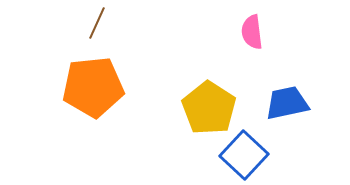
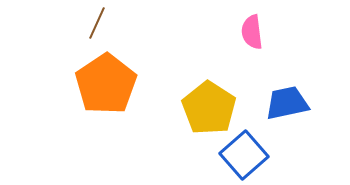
orange pentagon: moved 13 px right, 3 px up; rotated 28 degrees counterclockwise
blue square: rotated 6 degrees clockwise
